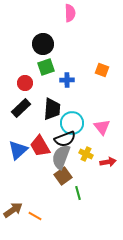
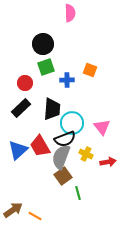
orange square: moved 12 px left
